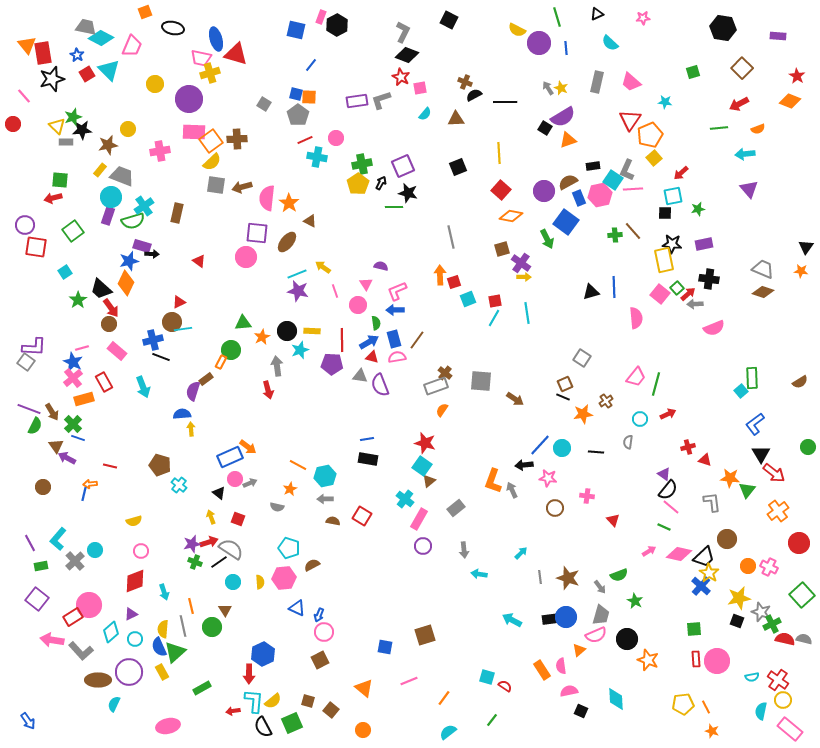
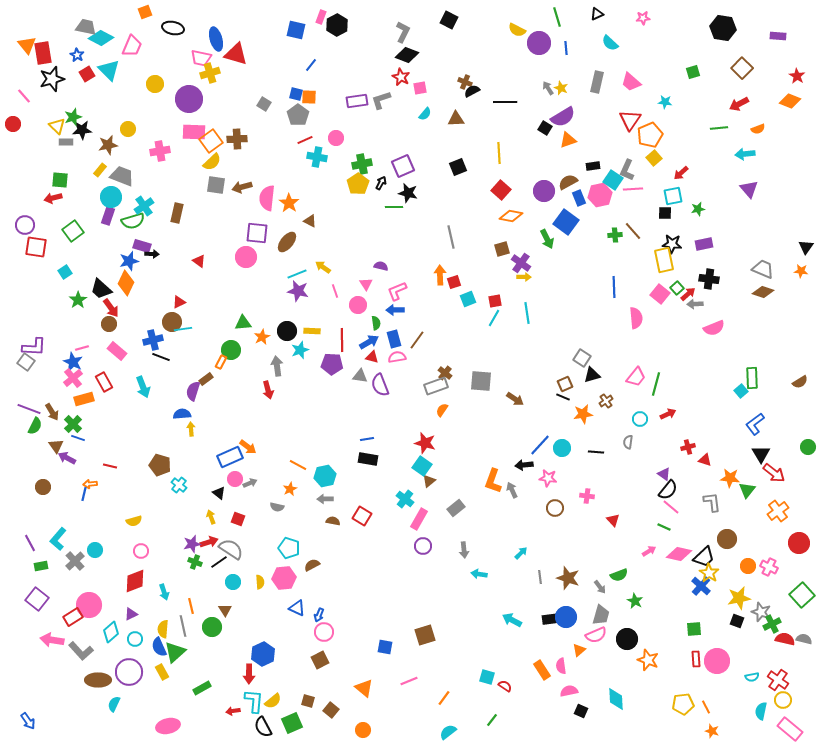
black semicircle at (474, 95): moved 2 px left, 4 px up
black triangle at (591, 292): moved 1 px right, 83 px down
